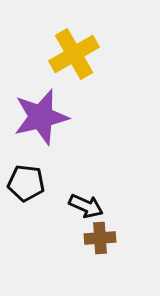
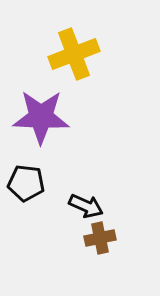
yellow cross: rotated 9 degrees clockwise
purple star: rotated 16 degrees clockwise
brown cross: rotated 8 degrees counterclockwise
